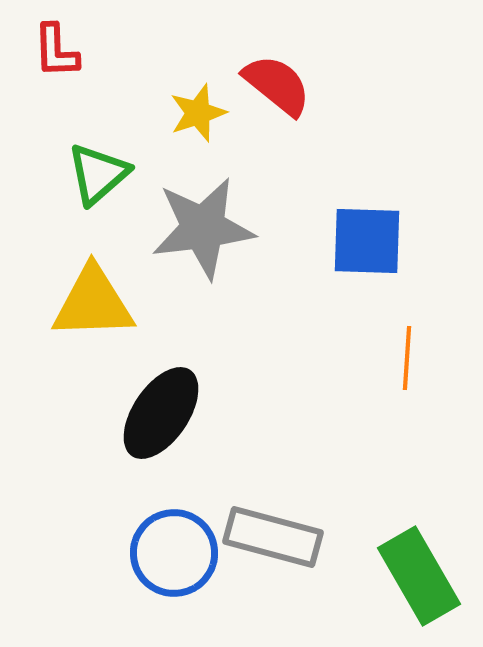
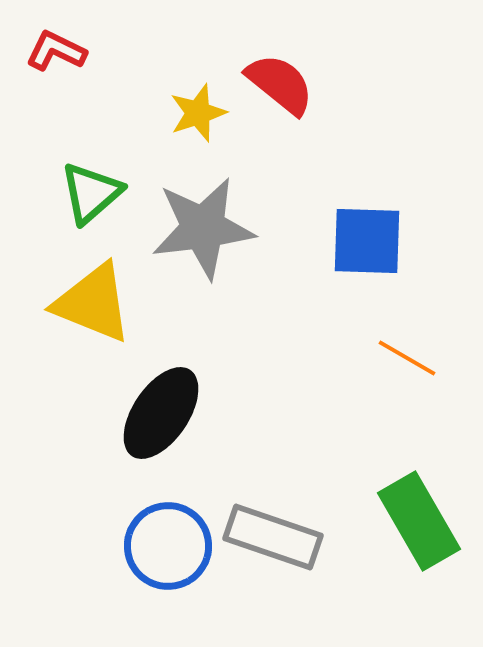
red L-shape: rotated 118 degrees clockwise
red semicircle: moved 3 px right, 1 px up
green triangle: moved 7 px left, 19 px down
yellow triangle: rotated 24 degrees clockwise
orange line: rotated 64 degrees counterclockwise
gray rectangle: rotated 4 degrees clockwise
blue circle: moved 6 px left, 7 px up
green rectangle: moved 55 px up
